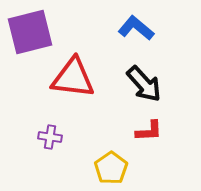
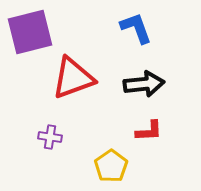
blue L-shape: rotated 30 degrees clockwise
red triangle: rotated 27 degrees counterclockwise
black arrow: rotated 54 degrees counterclockwise
yellow pentagon: moved 2 px up
